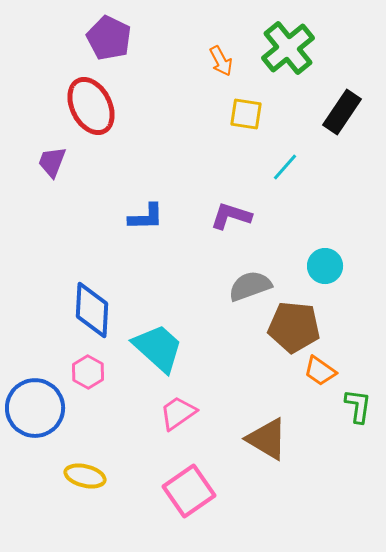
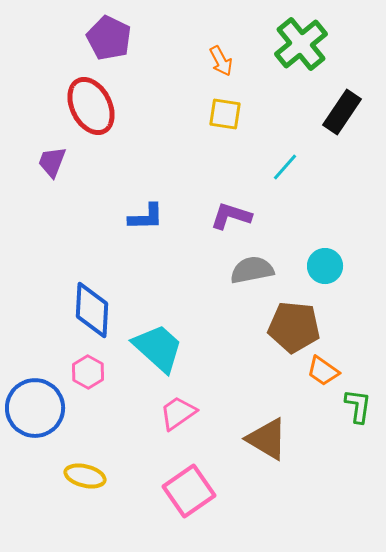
green cross: moved 13 px right, 4 px up
yellow square: moved 21 px left
gray semicircle: moved 2 px right, 16 px up; rotated 9 degrees clockwise
orange trapezoid: moved 3 px right
